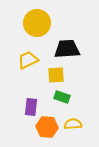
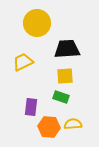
yellow trapezoid: moved 5 px left, 2 px down
yellow square: moved 9 px right, 1 px down
green rectangle: moved 1 px left
orange hexagon: moved 2 px right
